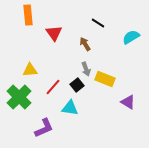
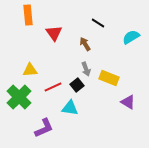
yellow rectangle: moved 4 px right, 1 px up
red line: rotated 24 degrees clockwise
